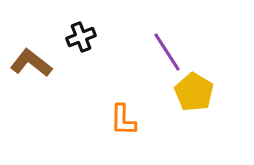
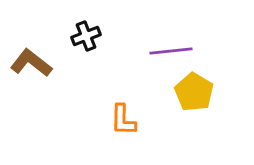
black cross: moved 5 px right, 1 px up
purple line: moved 4 px right, 1 px up; rotated 63 degrees counterclockwise
